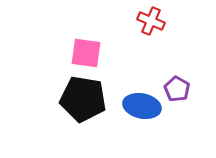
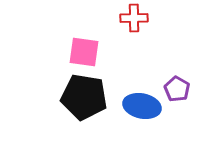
red cross: moved 17 px left, 3 px up; rotated 24 degrees counterclockwise
pink square: moved 2 px left, 1 px up
black pentagon: moved 1 px right, 2 px up
